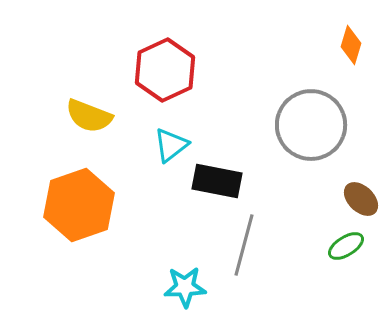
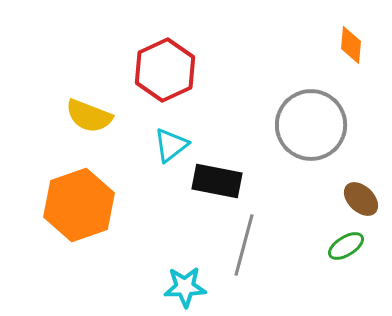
orange diamond: rotated 12 degrees counterclockwise
